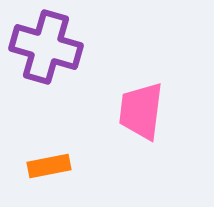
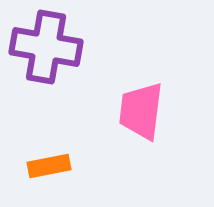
purple cross: rotated 6 degrees counterclockwise
